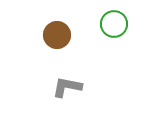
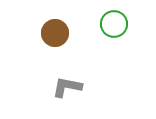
brown circle: moved 2 px left, 2 px up
